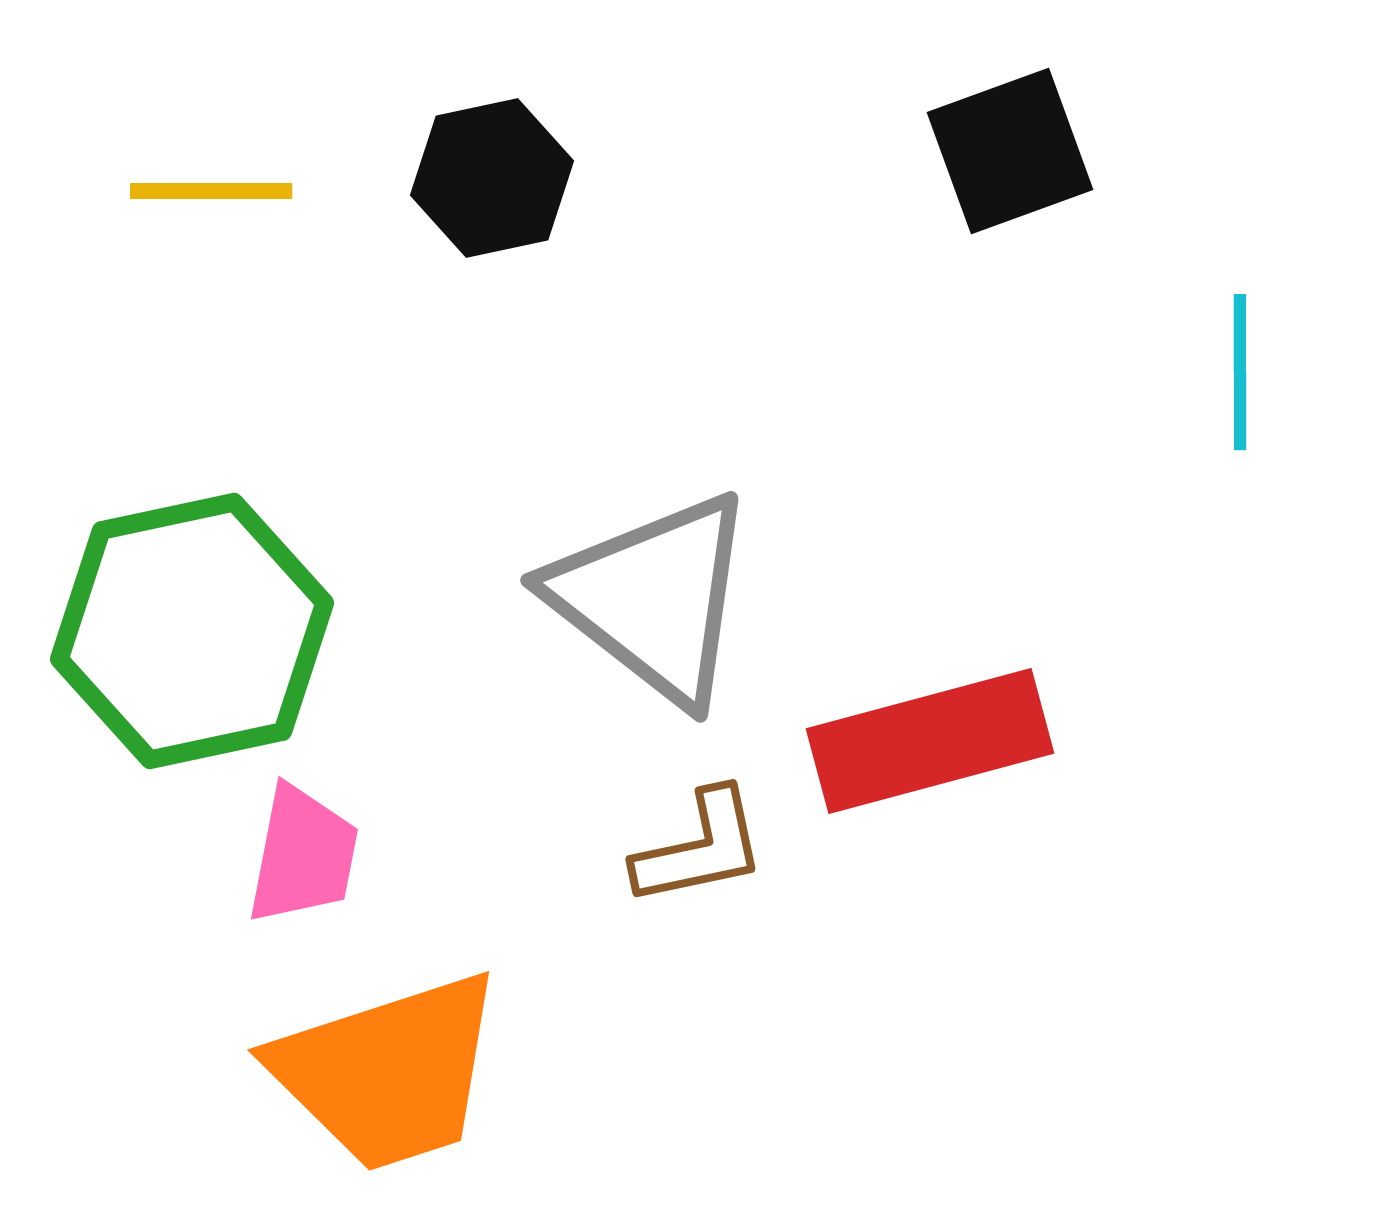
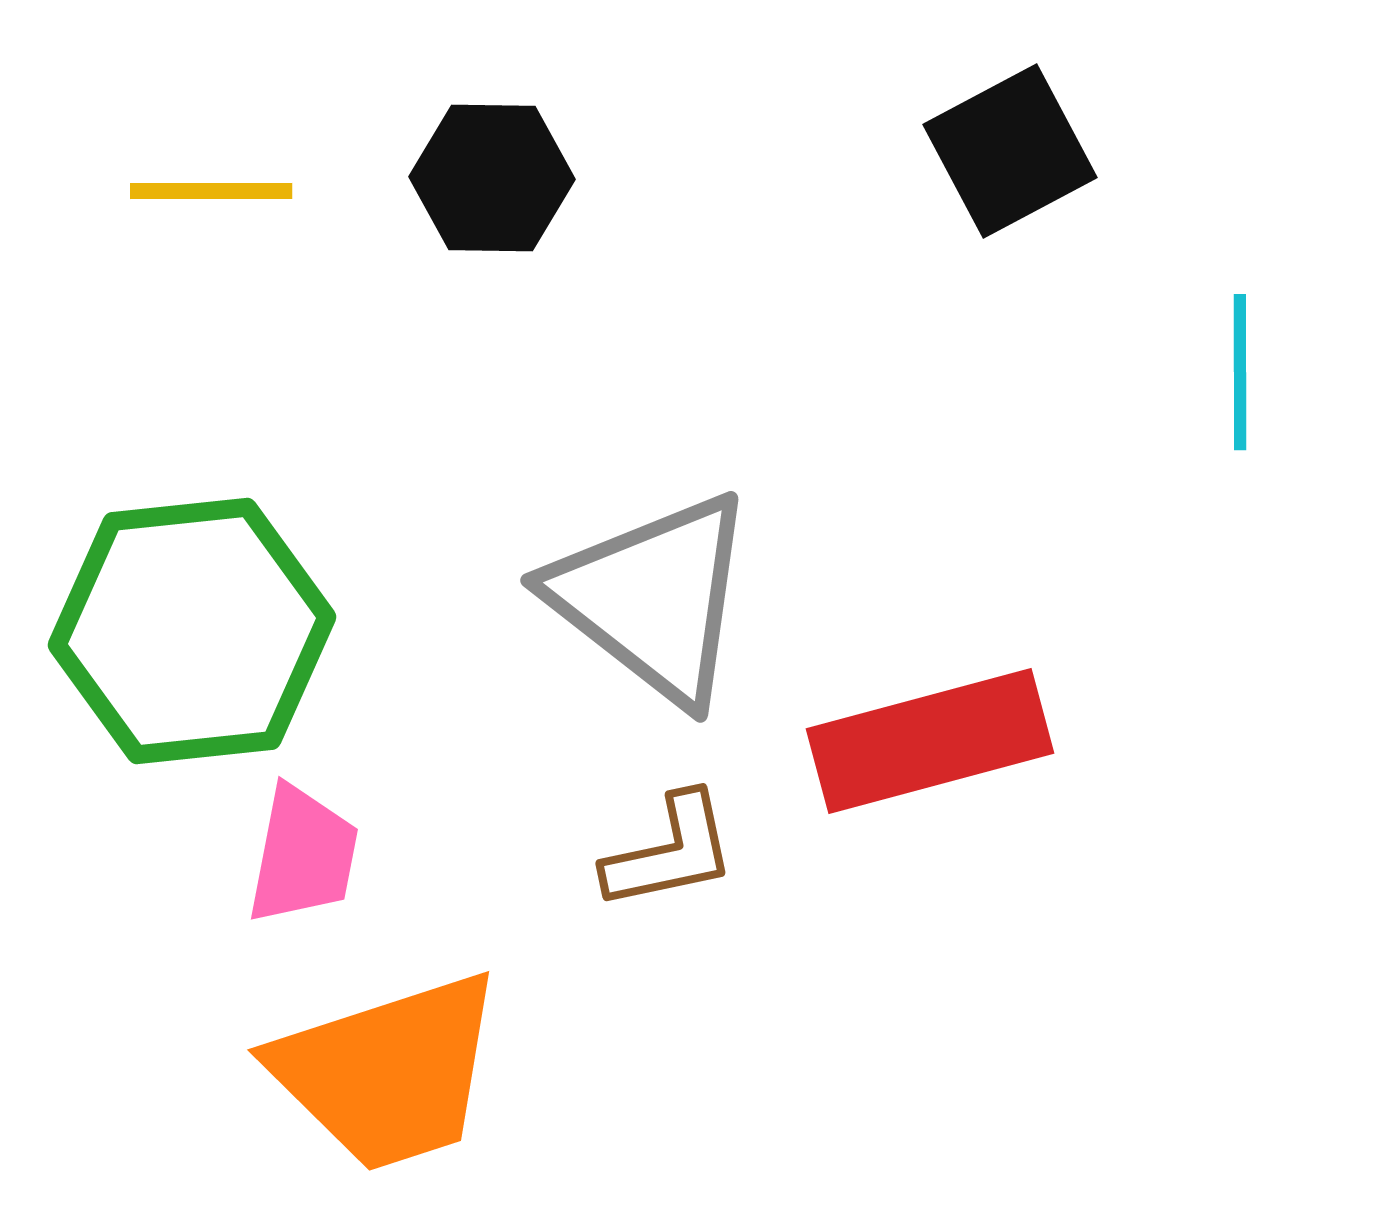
black square: rotated 8 degrees counterclockwise
black hexagon: rotated 13 degrees clockwise
green hexagon: rotated 6 degrees clockwise
brown L-shape: moved 30 px left, 4 px down
